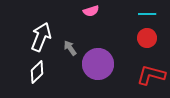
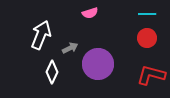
pink semicircle: moved 1 px left, 2 px down
white arrow: moved 2 px up
gray arrow: rotated 98 degrees clockwise
white diamond: moved 15 px right; rotated 20 degrees counterclockwise
